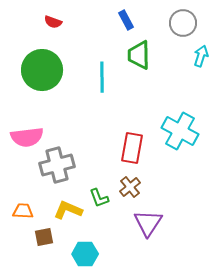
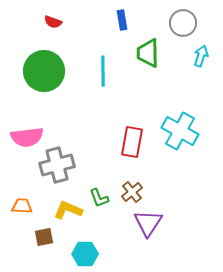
blue rectangle: moved 4 px left; rotated 18 degrees clockwise
green trapezoid: moved 9 px right, 2 px up
green circle: moved 2 px right, 1 px down
cyan line: moved 1 px right, 6 px up
red rectangle: moved 6 px up
brown cross: moved 2 px right, 5 px down
orange trapezoid: moved 1 px left, 5 px up
